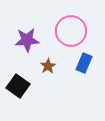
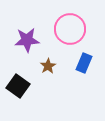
pink circle: moved 1 px left, 2 px up
